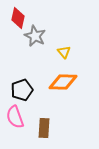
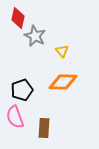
yellow triangle: moved 2 px left, 1 px up
